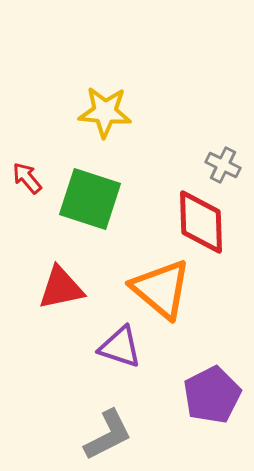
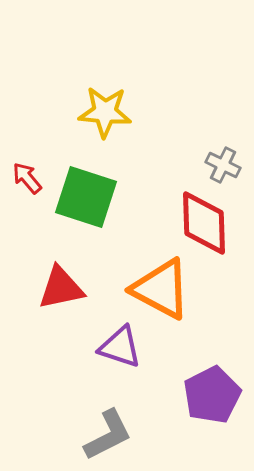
green square: moved 4 px left, 2 px up
red diamond: moved 3 px right, 1 px down
orange triangle: rotated 12 degrees counterclockwise
